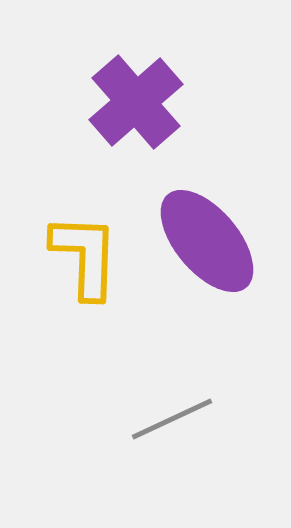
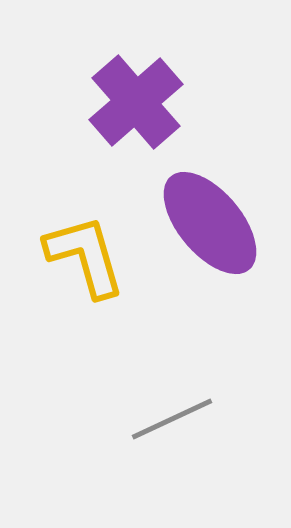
purple ellipse: moved 3 px right, 18 px up
yellow L-shape: rotated 18 degrees counterclockwise
